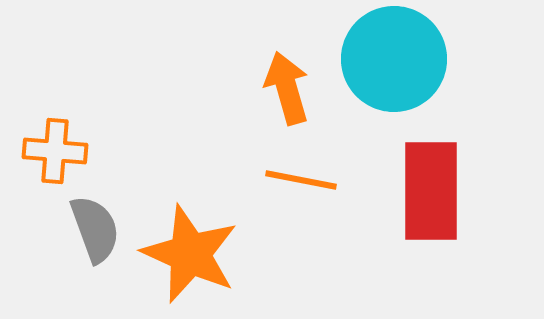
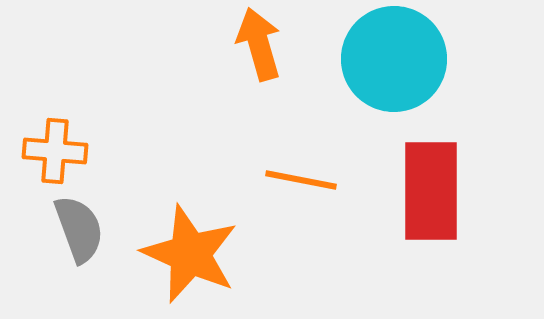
orange arrow: moved 28 px left, 44 px up
gray semicircle: moved 16 px left
